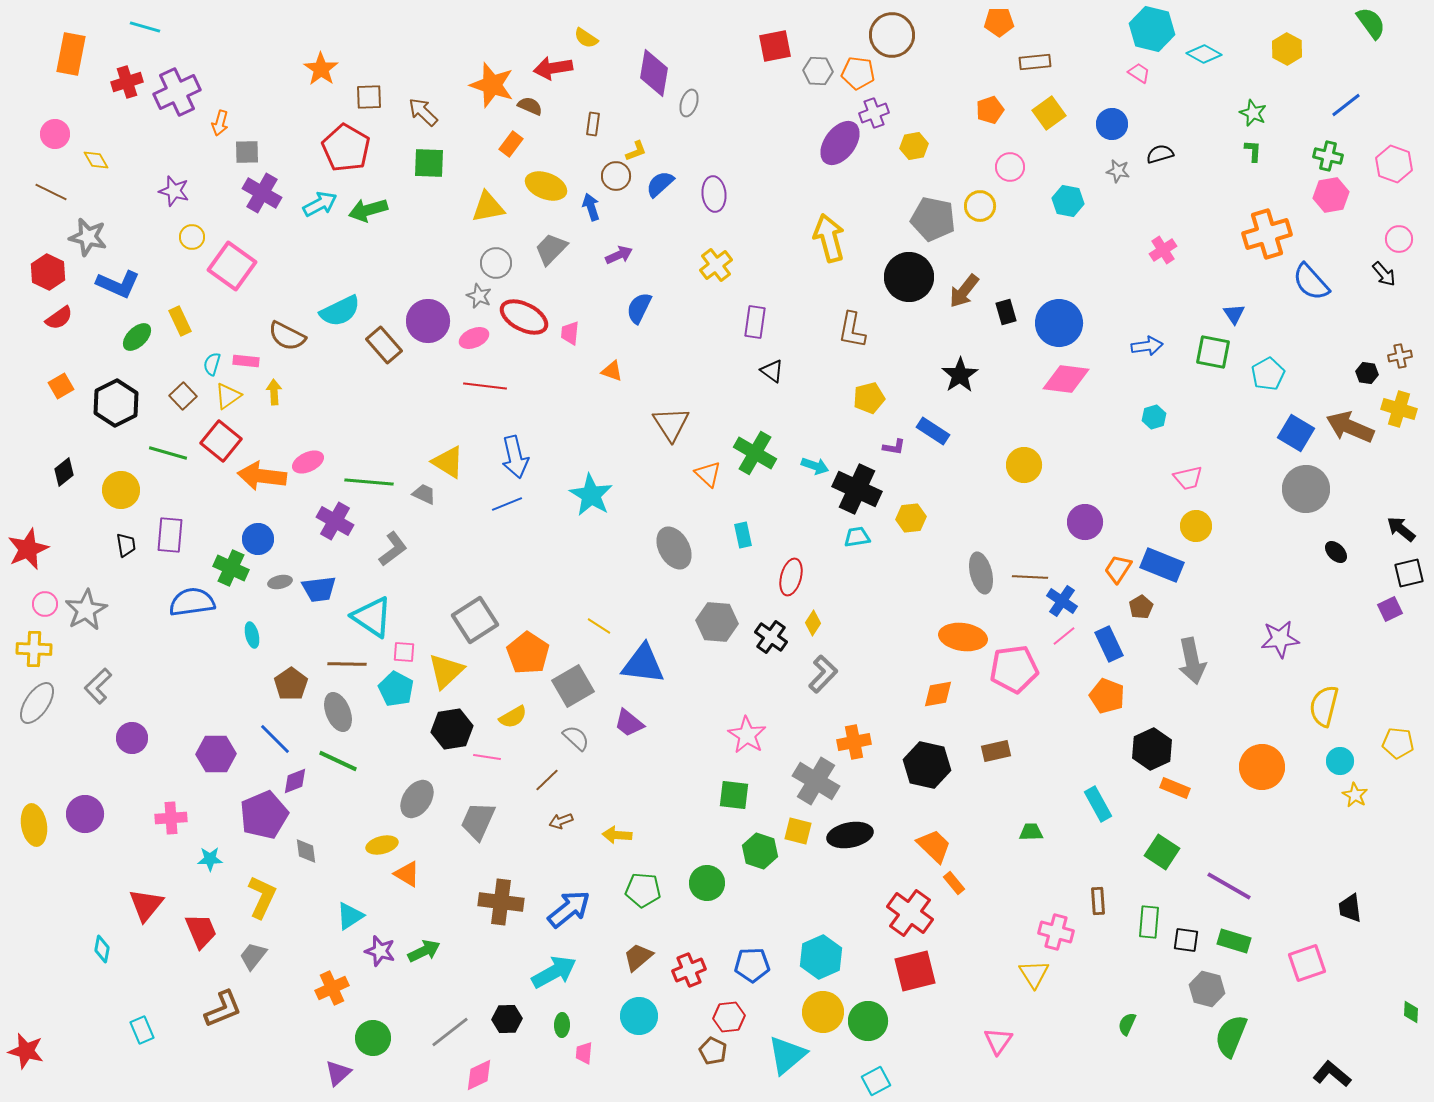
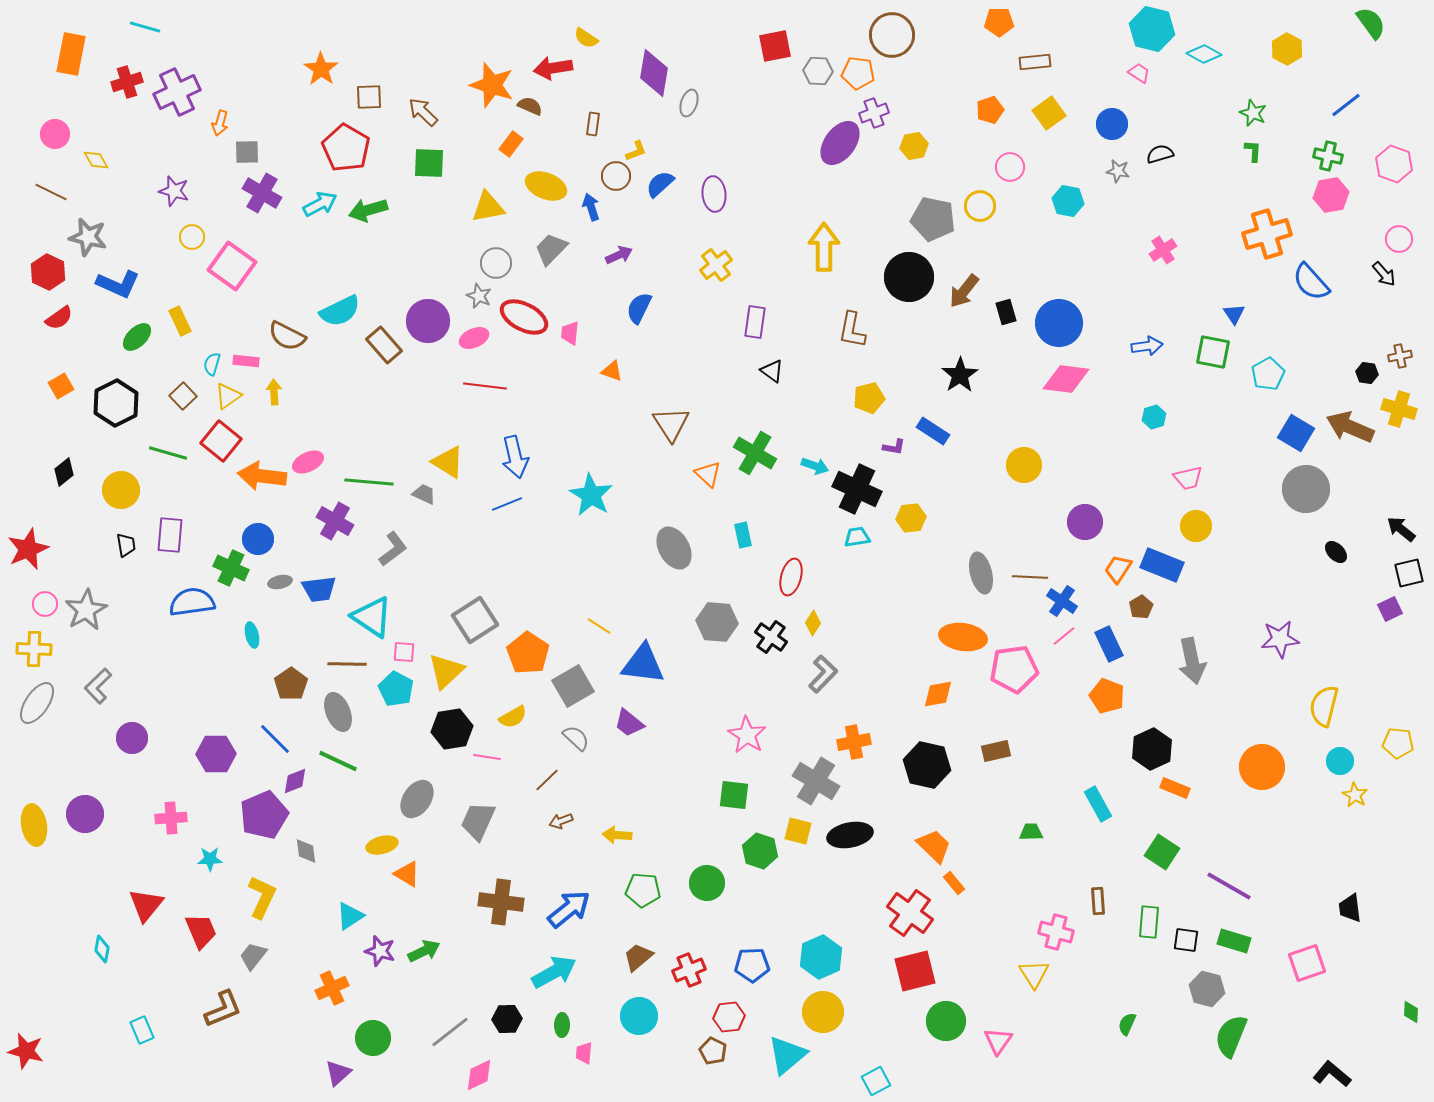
yellow arrow at (829, 238): moved 5 px left, 9 px down; rotated 15 degrees clockwise
green circle at (868, 1021): moved 78 px right
